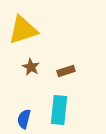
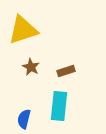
cyan rectangle: moved 4 px up
